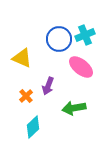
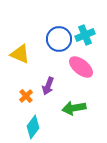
yellow triangle: moved 2 px left, 4 px up
cyan diamond: rotated 10 degrees counterclockwise
